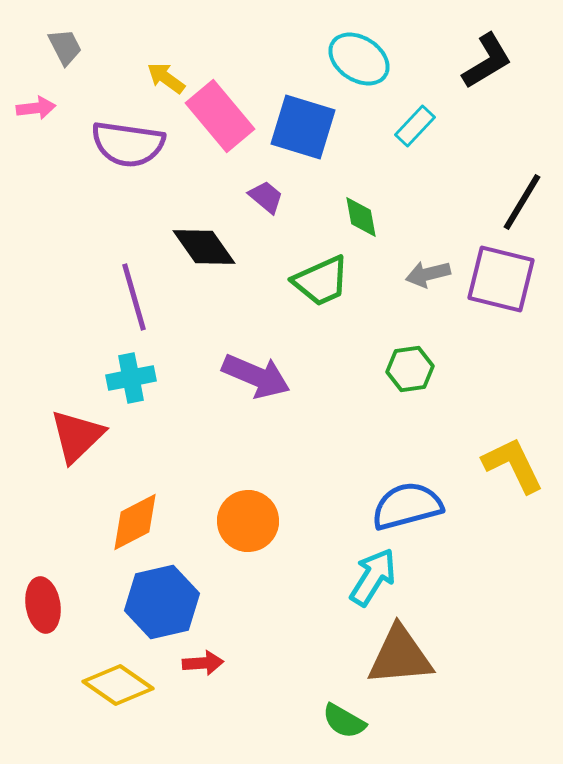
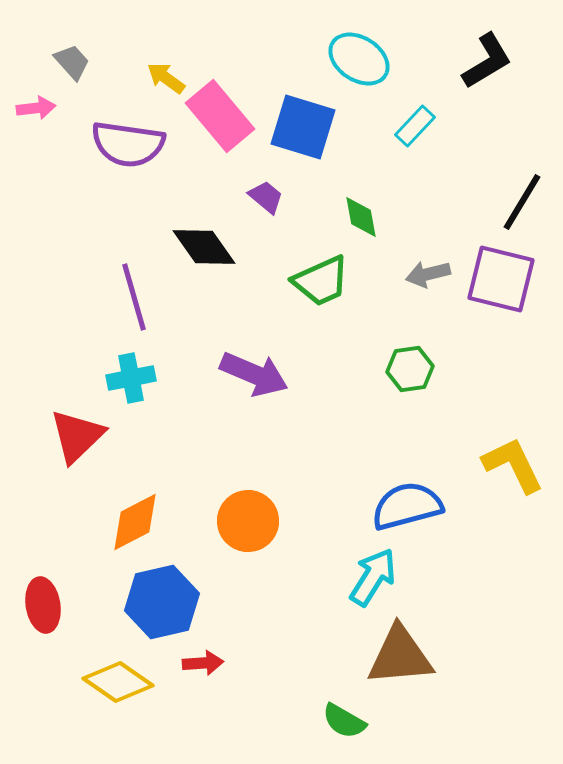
gray trapezoid: moved 7 px right, 15 px down; rotated 15 degrees counterclockwise
purple arrow: moved 2 px left, 2 px up
yellow diamond: moved 3 px up
